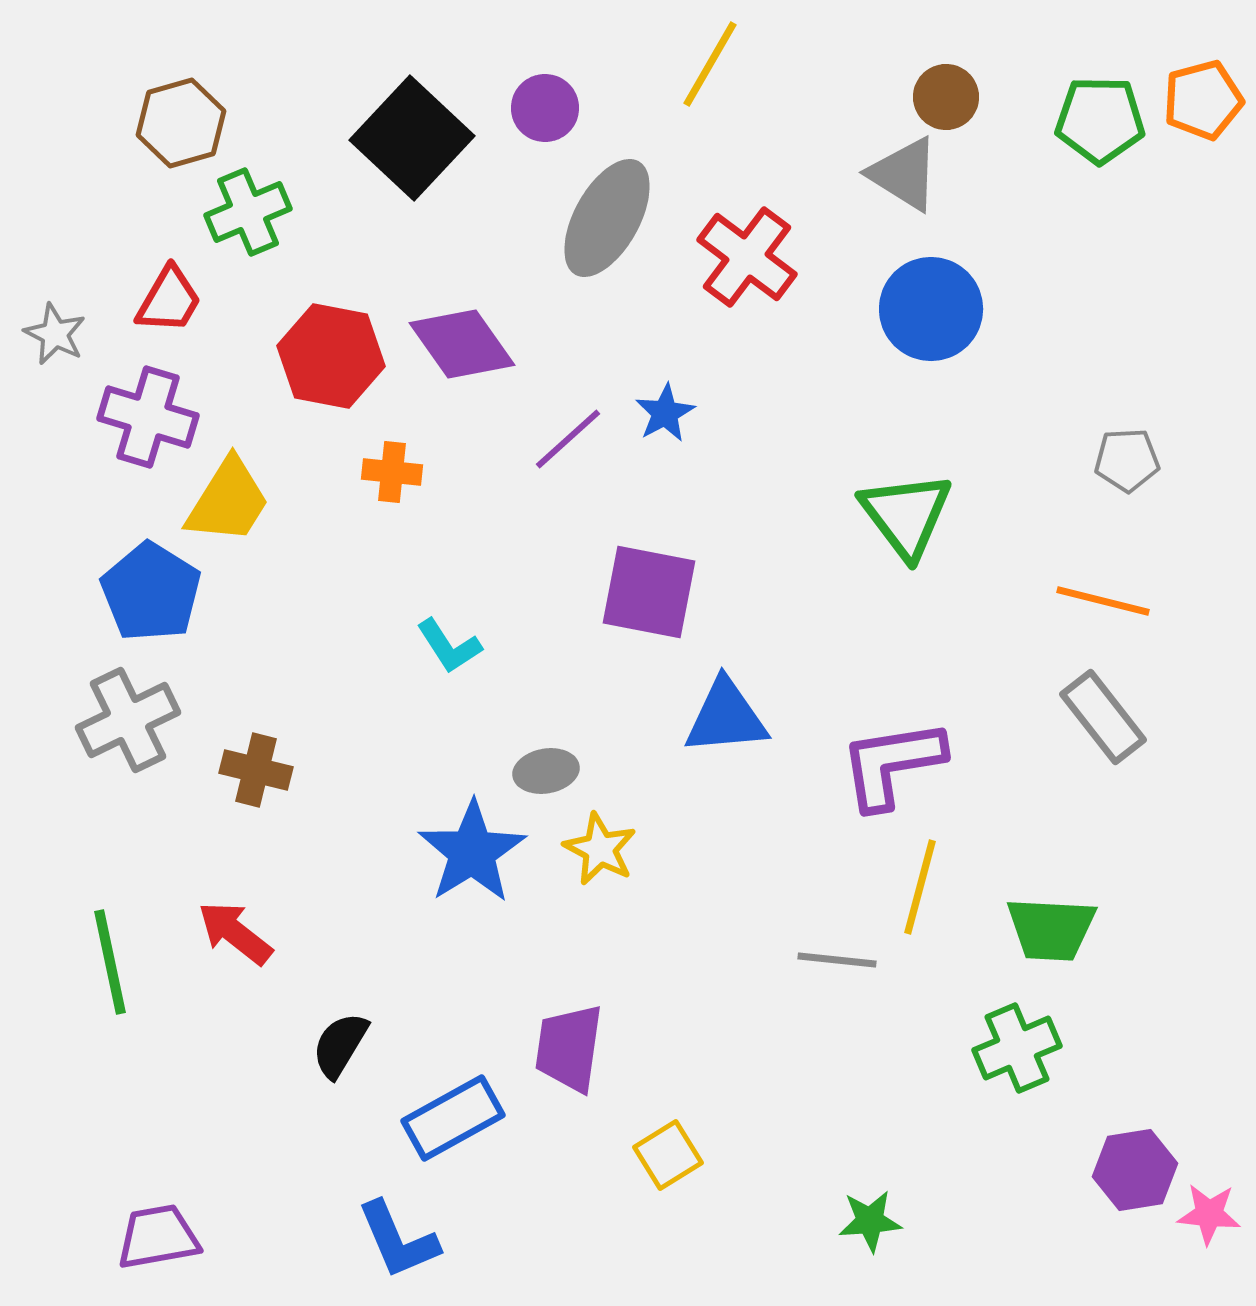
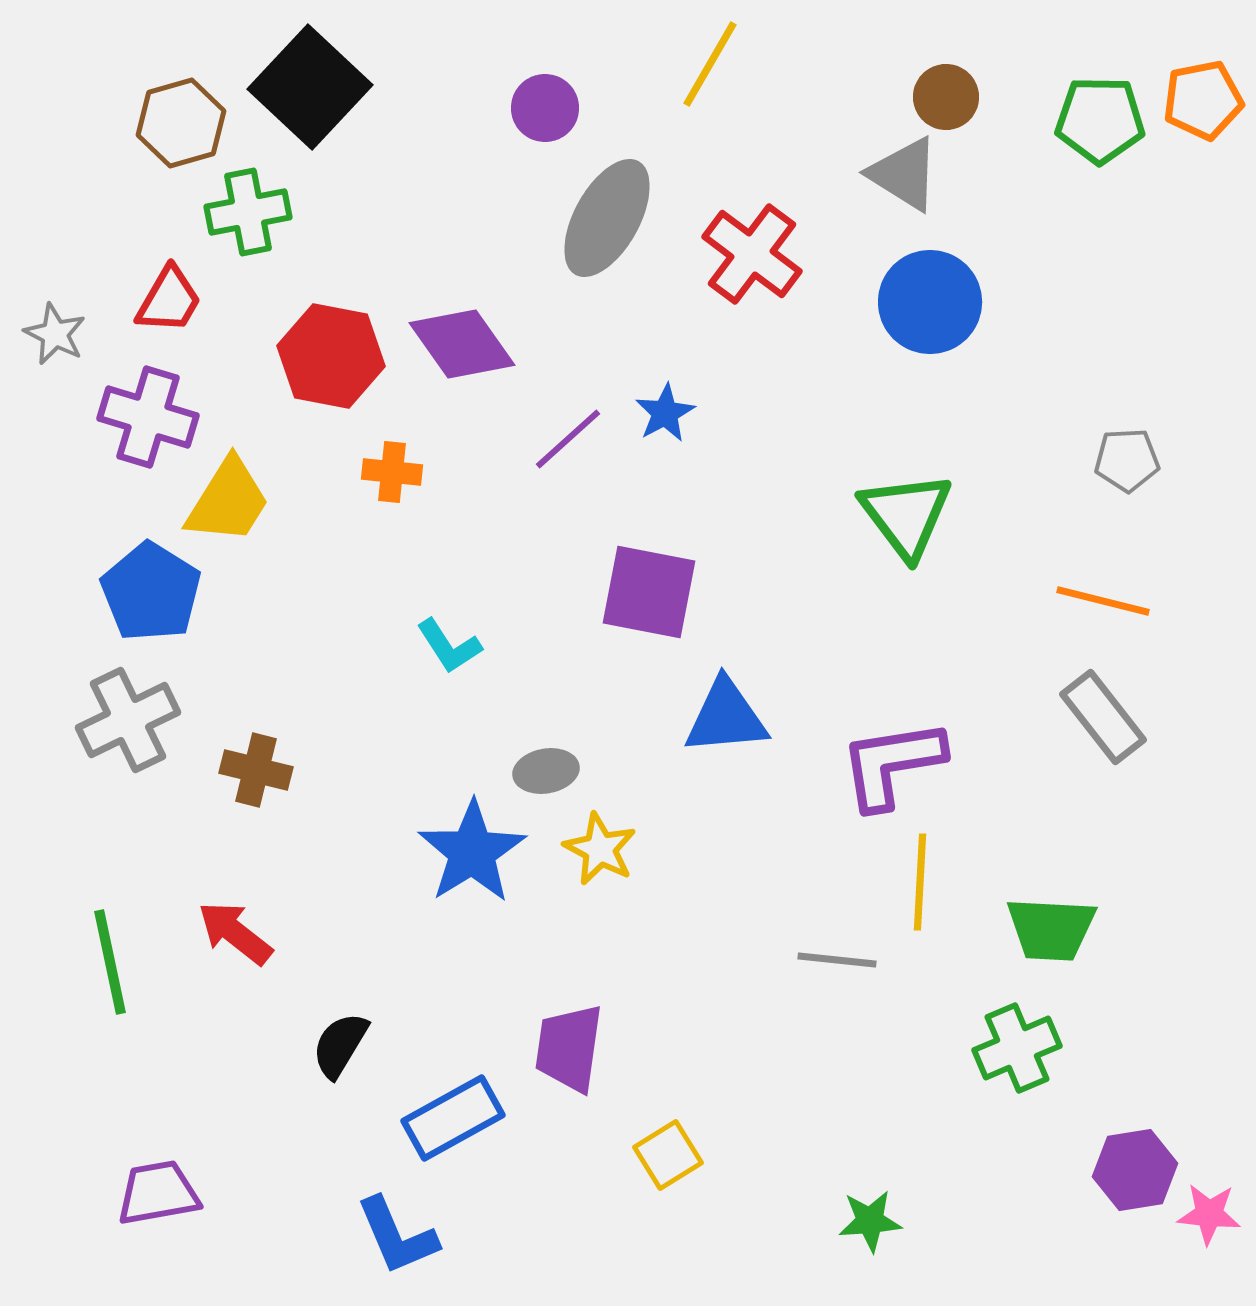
orange pentagon at (1203, 100): rotated 4 degrees clockwise
black square at (412, 138): moved 102 px left, 51 px up
green cross at (248, 212): rotated 12 degrees clockwise
red cross at (747, 257): moved 5 px right, 3 px up
blue circle at (931, 309): moved 1 px left, 7 px up
yellow line at (920, 887): moved 5 px up; rotated 12 degrees counterclockwise
purple trapezoid at (158, 1237): moved 44 px up
blue L-shape at (398, 1240): moved 1 px left, 4 px up
